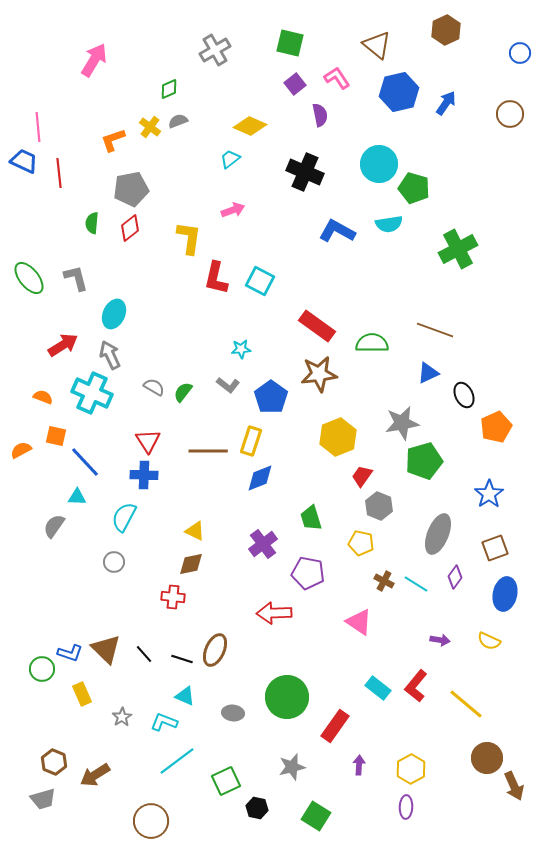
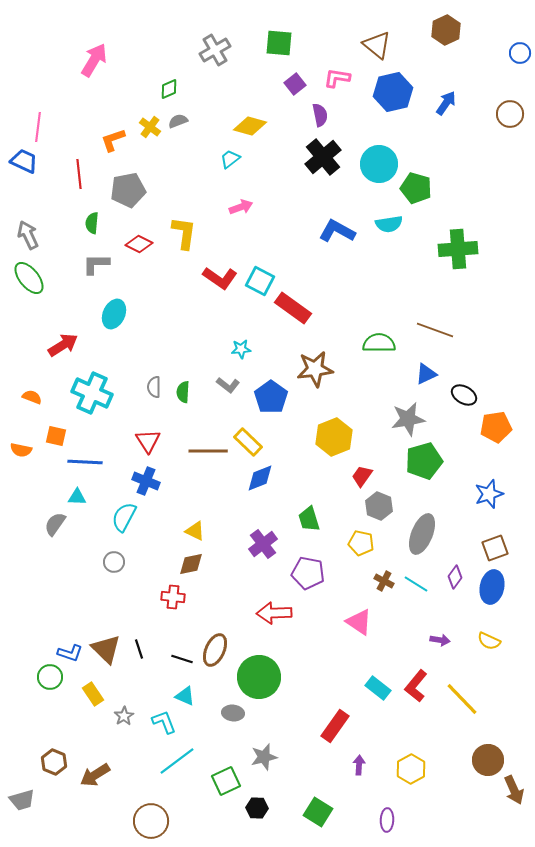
green square at (290, 43): moved 11 px left; rotated 8 degrees counterclockwise
pink L-shape at (337, 78): rotated 48 degrees counterclockwise
blue hexagon at (399, 92): moved 6 px left
yellow diamond at (250, 126): rotated 8 degrees counterclockwise
pink line at (38, 127): rotated 12 degrees clockwise
black cross at (305, 172): moved 18 px right, 15 px up; rotated 27 degrees clockwise
red line at (59, 173): moved 20 px right, 1 px down
green pentagon at (414, 188): moved 2 px right
gray pentagon at (131, 189): moved 3 px left, 1 px down
pink arrow at (233, 210): moved 8 px right, 3 px up
red diamond at (130, 228): moved 9 px right, 16 px down; rotated 64 degrees clockwise
yellow L-shape at (189, 238): moved 5 px left, 5 px up
green cross at (458, 249): rotated 24 degrees clockwise
gray L-shape at (76, 278): moved 20 px right, 14 px up; rotated 76 degrees counterclockwise
red L-shape at (216, 278): moved 4 px right; rotated 68 degrees counterclockwise
red rectangle at (317, 326): moved 24 px left, 18 px up
green semicircle at (372, 343): moved 7 px right
gray arrow at (110, 355): moved 82 px left, 120 px up
blue triangle at (428, 373): moved 2 px left, 1 px down
brown star at (319, 374): moved 4 px left, 5 px up
gray semicircle at (154, 387): rotated 120 degrees counterclockwise
green semicircle at (183, 392): rotated 35 degrees counterclockwise
black ellipse at (464, 395): rotated 35 degrees counterclockwise
orange semicircle at (43, 397): moved 11 px left
gray star at (402, 423): moved 6 px right, 4 px up
orange pentagon at (496, 427): rotated 16 degrees clockwise
yellow hexagon at (338, 437): moved 4 px left
yellow rectangle at (251, 441): moved 3 px left, 1 px down; rotated 64 degrees counterclockwise
orange semicircle at (21, 450): rotated 140 degrees counterclockwise
blue line at (85, 462): rotated 44 degrees counterclockwise
blue cross at (144, 475): moved 2 px right, 6 px down; rotated 20 degrees clockwise
blue star at (489, 494): rotated 16 degrees clockwise
green trapezoid at (311, 518): moved 2 px left, 1 px down
gray semicircle at (54, 526): moved 1 px right, 2 px up
gray ellipse at (438, 534): moved 16 px left
blue ellipse at (505, 594): moved 13 px left, 7 px up
black line at (144, 654): moved 5 px left, 5 px up; rotated 24 degrees clockwise
green circle at (42, 669): moved 8 px right, 8 px down
yellow rectangle at (82, 694): moved 11 px right; rotated 10 degrees counterclockwise
green circle at (287, 697): moved 28 px left, 20 px up
yellow line at (466, 704): moved 4 px left, 5 px up; rotated 6 degrees clockwise
gray star at (122, 717): moved 2 px right, 1 px up
cyan L-shape at (164, 722): rotated 48 degrees clockwise
brown circle at (487, 758): moved 1 px right, 2 px down
gray star at (292, 767): moved 28 px left, 10 px up
brown arrow at (514, 786): moved 4 px down
gray trapezoid at (43, 799): moved 21 px left, 1 px down
purple ellipse at (406, 807): moved 19 px left, 13 px down
black hexagon at (257, 808): rotated 10 degrees counterclockwise
green square at (316, 816): moved 2 px right, 4 px up
